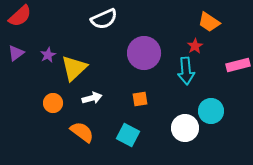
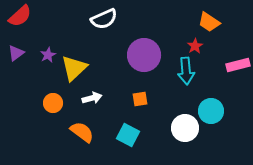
purple circle: moved 2 px down
